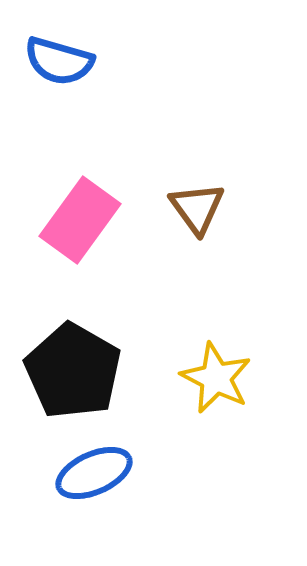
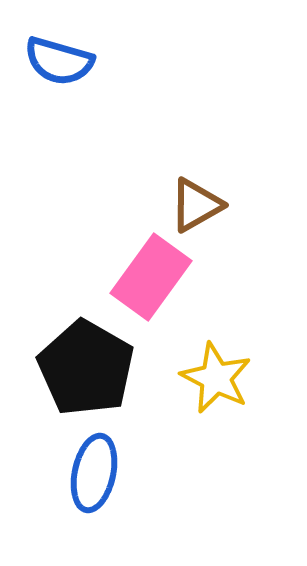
brown triangle: moved 1 px left, 3 px up; rotated 36 degrees clockwise
pink rectangle: moved 71 px right, 57 px down
black pentagon: moved 13 px right, 3 px up
blue ellipse: rotated 54 degrees counterclockwise
